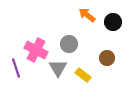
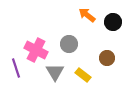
gray triangle: moved 3 px left, 4 px down
